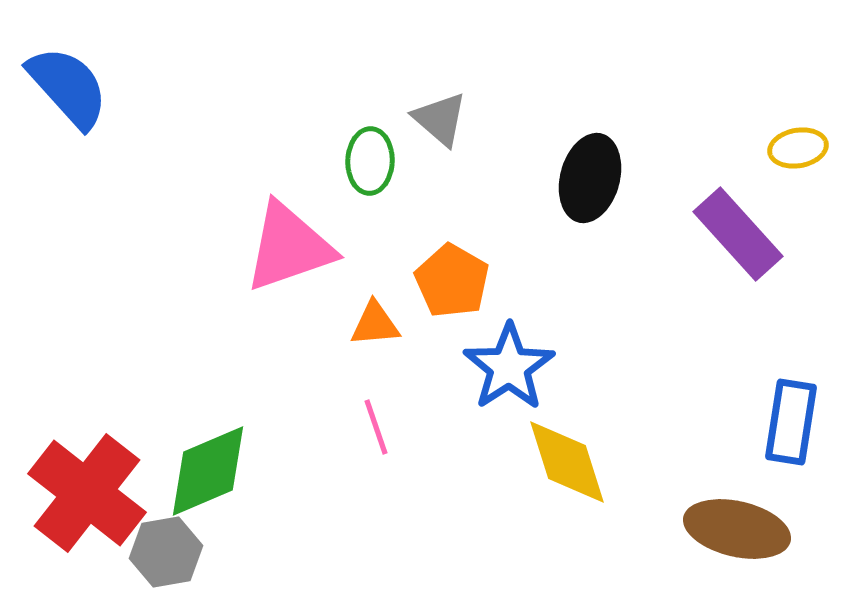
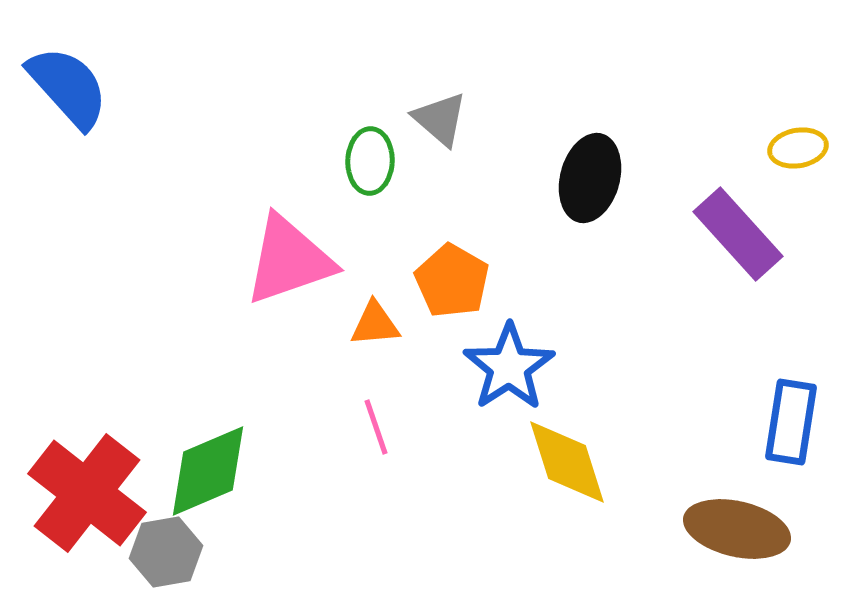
pink triangle: moved 13 px down
